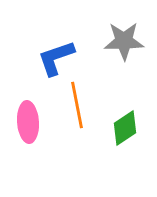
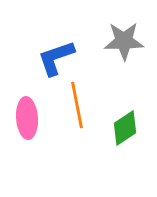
pink ellipse: moved 1 px left, 4 px up
